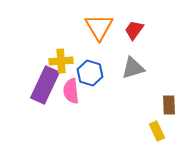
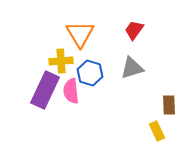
orange triangle: moved 19 px left, 7 px down
gray triangle: moved 1 px left
purple rectangle: moved 5 px down
